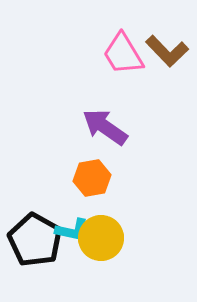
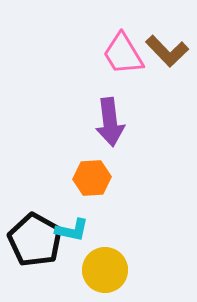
purple arrow: moved 5 px right, 5 px up; rotated 132 degrees counterclockwise
orange hexagon: rotated 6 degrees clockwise
yellow circle: moved 4 px right, 32 px down
